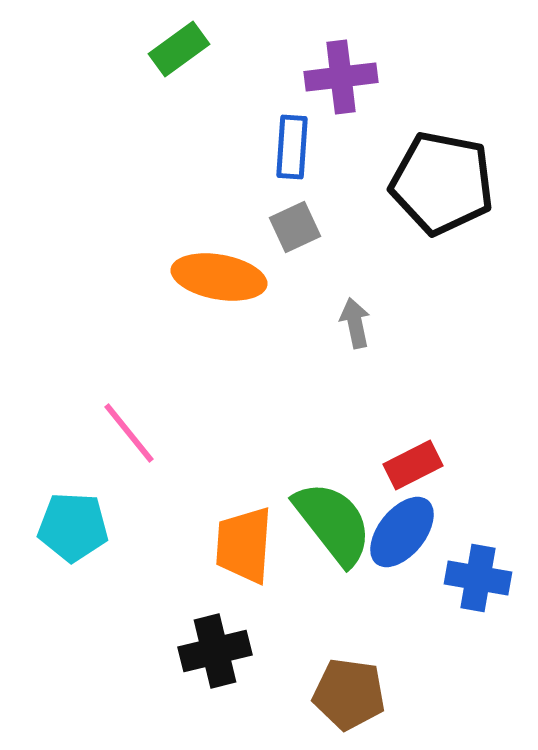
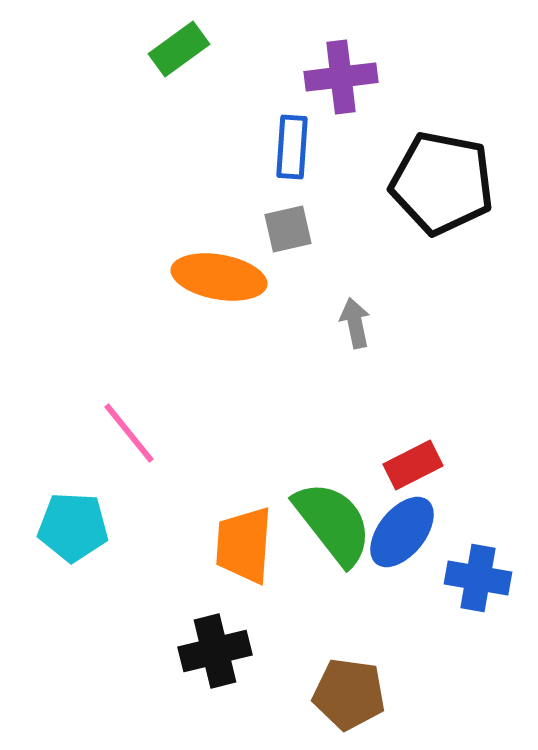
gray square: moved 7 px left, 2 px down; rotated 12 degrees clockwise
